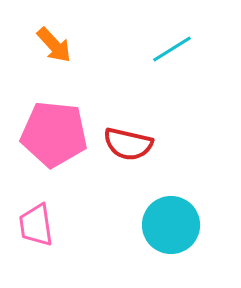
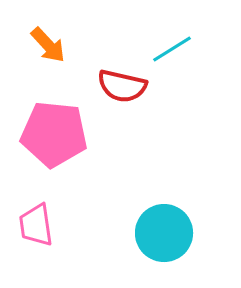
orange arrow: moved 6 px left
red semicircle: moved 6 px left, 58 px up
cyan circle: moved 7 px left, 8 px down
